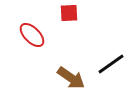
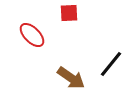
black line: rotated 16 degrees counterclockwise
